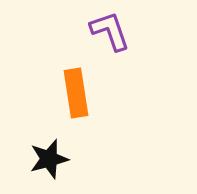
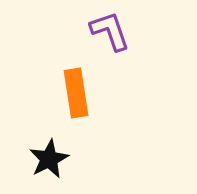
black star: rotated 12 degrees counterclockwise
